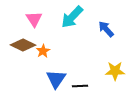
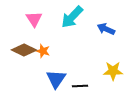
blue arrow: rotated 24 degrees counterclockwise
brown diamond: moved 1 px right, 5 px down
orange star: rotated 24 degrees counterclockwise
yellow star: moved 2 px left
